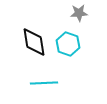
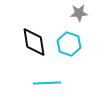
cyan hexagon: moved 1 px right
cyan line: moved 3 px right
